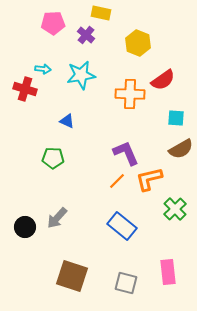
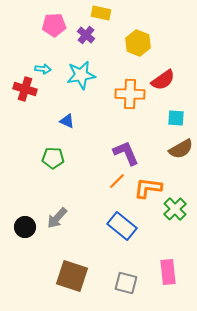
pink pentagon: moved 1 px right, 2 px down
orange L-shape: moved 1 px left, 9 px down; rotated 20 degrees clockwise
